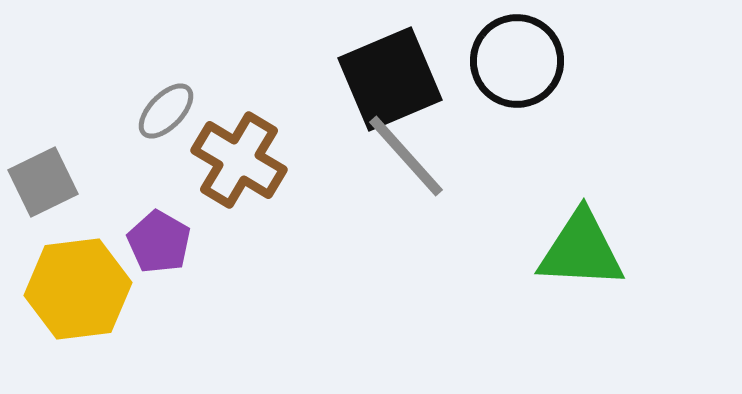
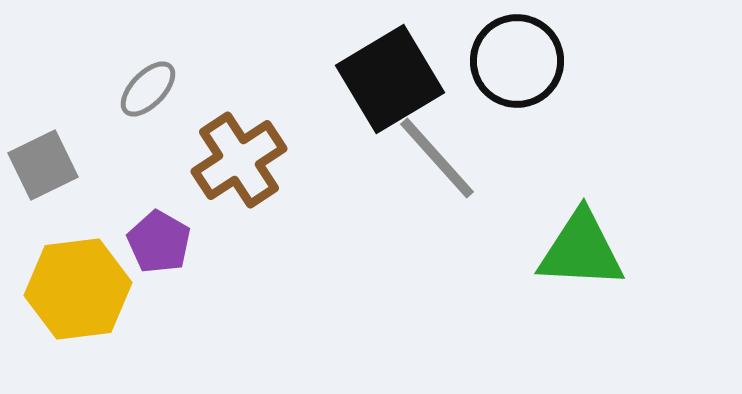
black square: rotated 8 degrees counterclockwise
gray ellipse: moved 18 px left, 22 px up
gray line: moved 31 px right, 2 px down
brown cross: rotated 26 degrees clockwise
gray square: moved 17 px up
